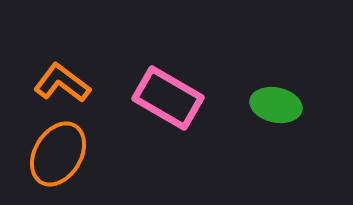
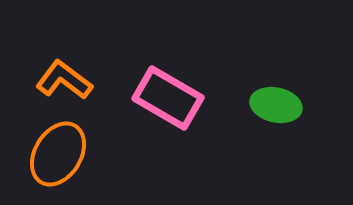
orange L-shape: moved 2 px right, 3 px up
